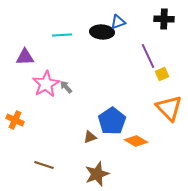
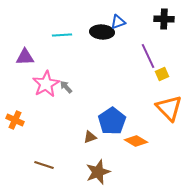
brown star: moved 1 px right, 2 px up
